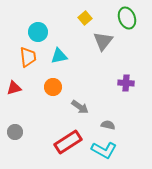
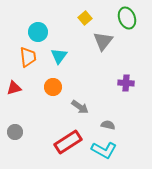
cyan triangle: rotated 42 degrees counterclockwise
